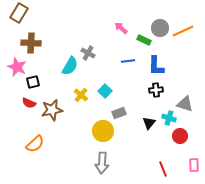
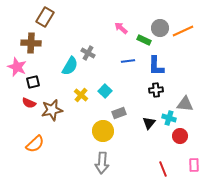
brown rectangle: moved 26 px right, 4 px down
gray triangle: rotated 12 degrees counterclockwise
